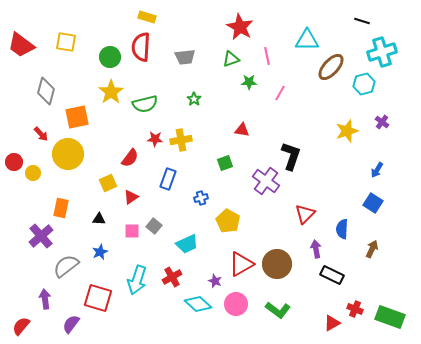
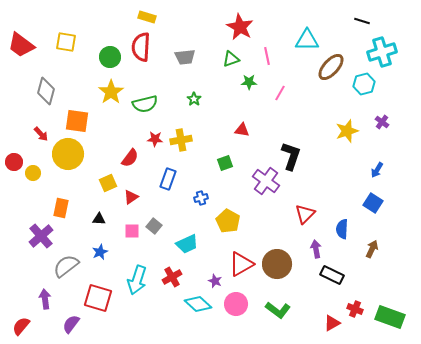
orange square at (77, 117): moved 4 px down; rotated 20 degrees clockwise
